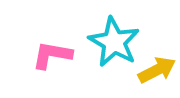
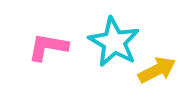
pink L-shape: moved 4 px left, 8 px up
